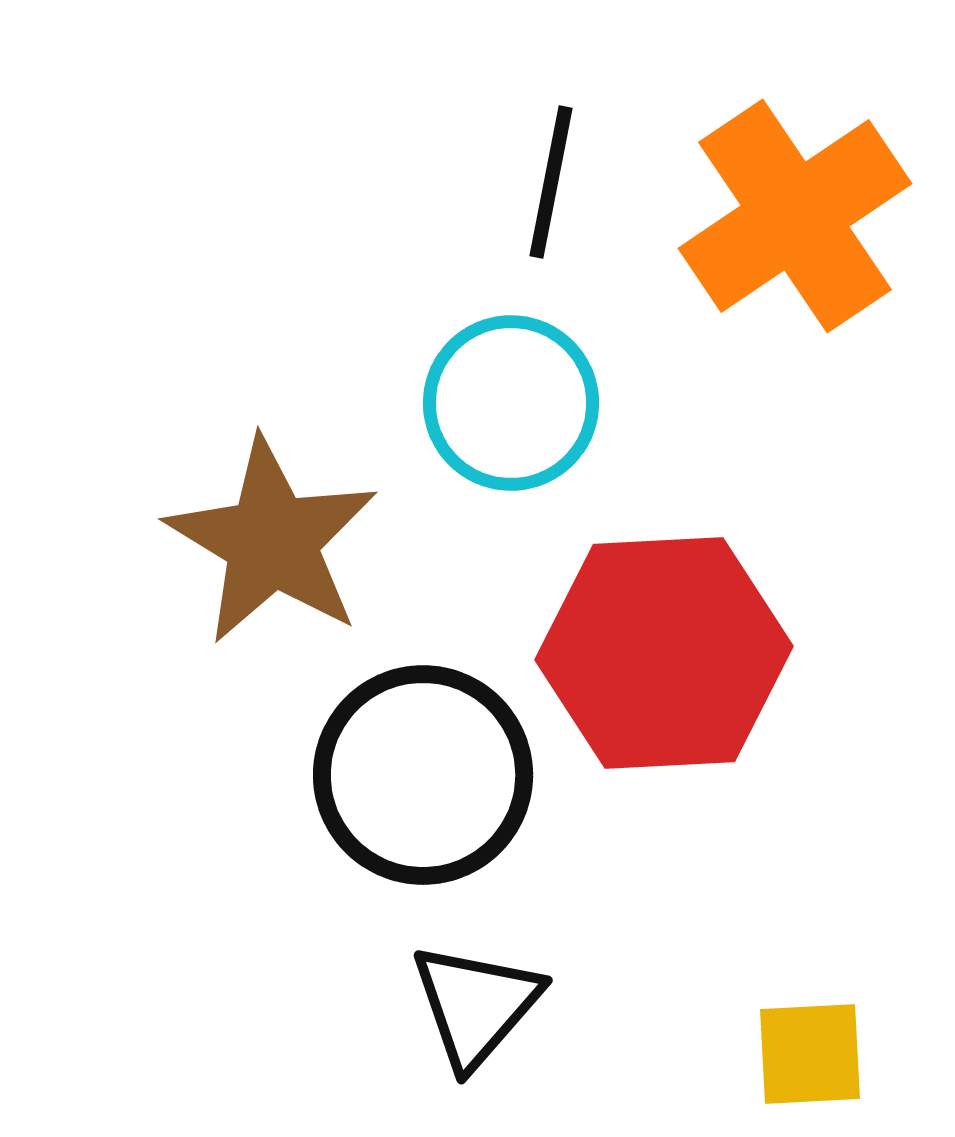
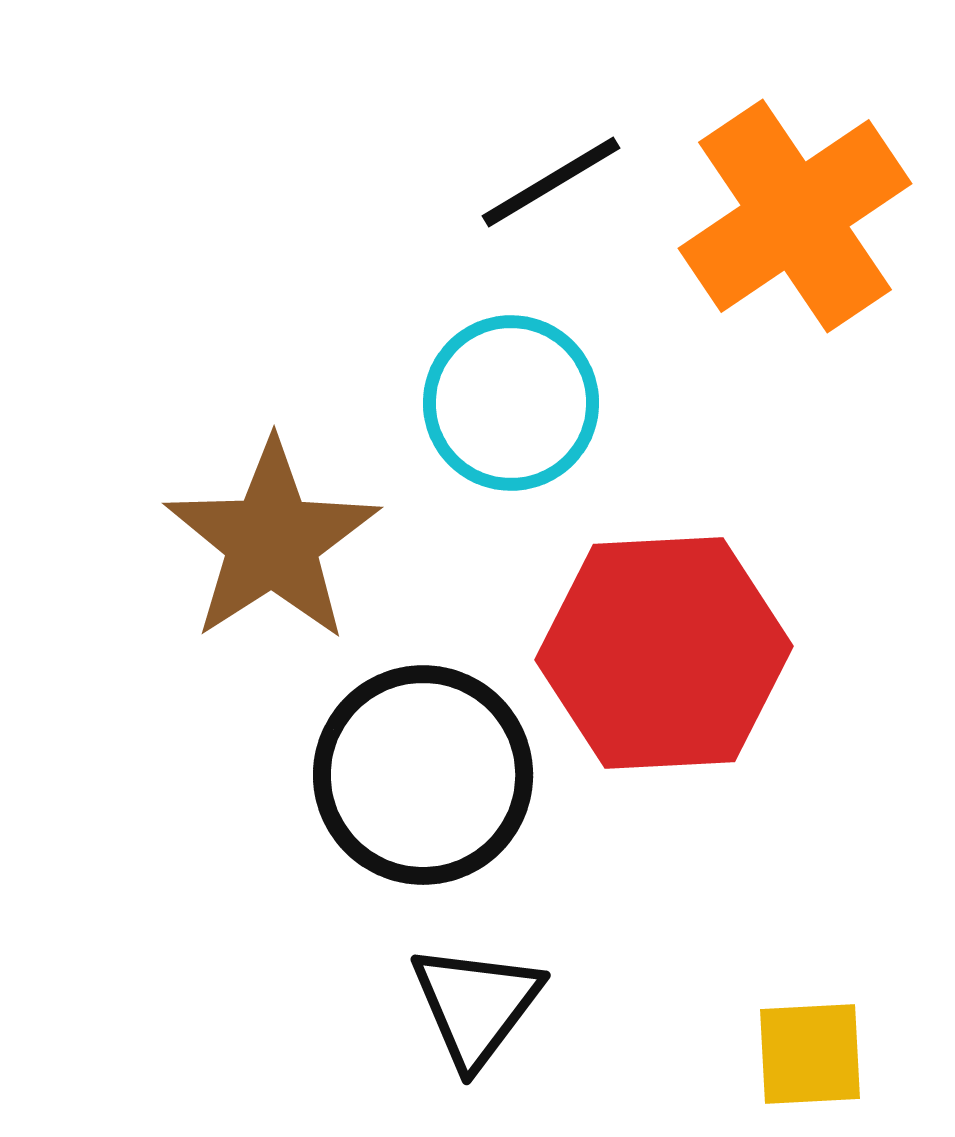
black line: rotated 48 degrees clockwise
brown star: rotated 8 degrees clockwise
black triangle: rotated 4 degrees counterclockwise
